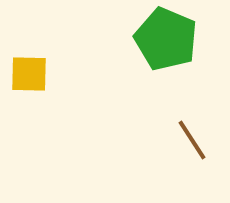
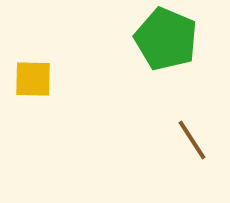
yellow square: moved 4 px right, 5 px down
